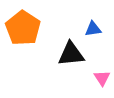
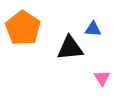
blue triangle: rotated 12 degrees clockwise
black triangle: moved 1 px left, 6 px up
